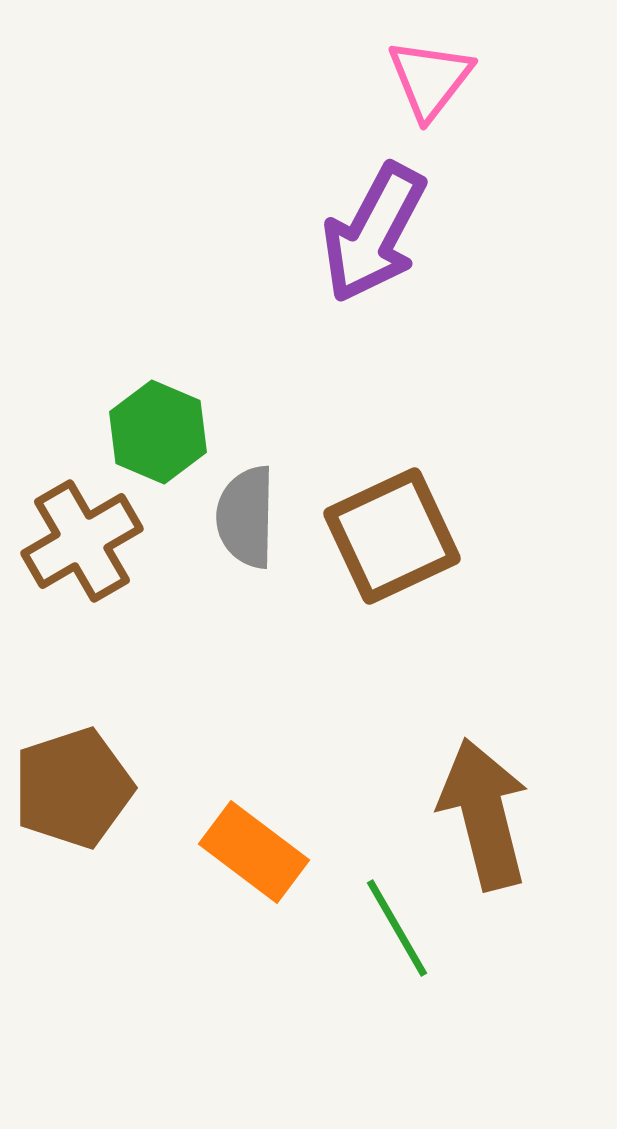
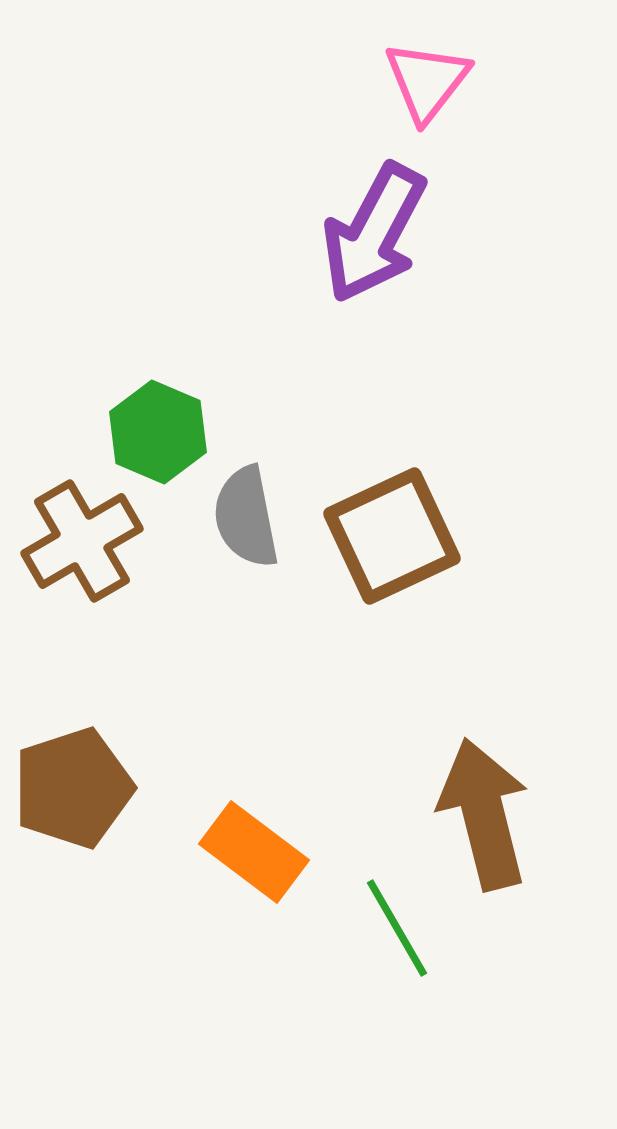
pink triangle: moved 3 px left, 2 px down
gray semicircle: rotated 12 degrees counterclockwise
